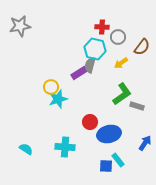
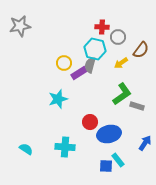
brown semicircle: moved 1 px left, 3 px down
yellow circle: moved 13 px right, 24 px up
